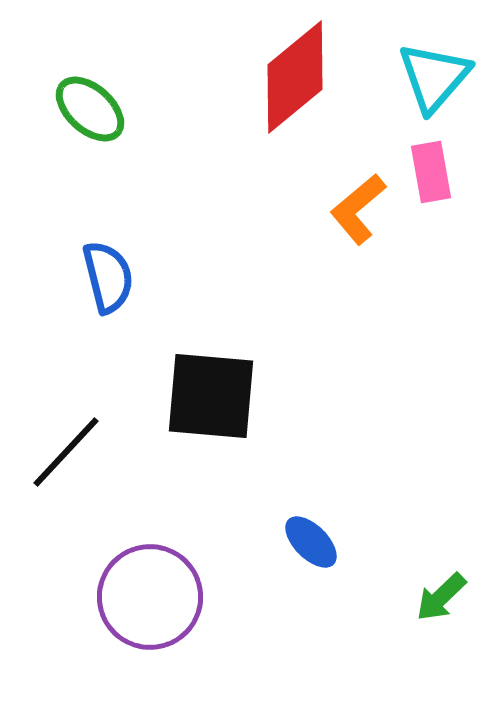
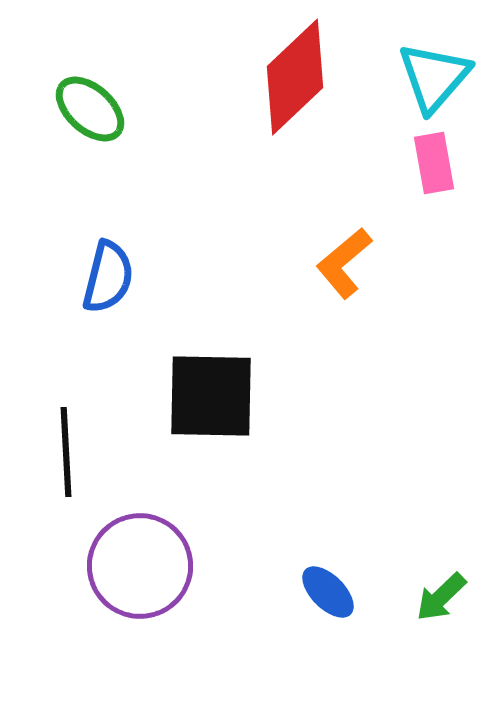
red diamond: rotated 4 degrees counterclockwise
pink rectangle: moved 3 px right, 9 px up
orange L-shape: moved 14 px left, 54 px down
blue semicircle: rotated 28 degrees clockwise
black square: rotated 4 degrees counterclockwise
black line: rotated 46 degrees counterclockwise
blue ellipse: moved 17 px right, 50 px down
purple circle: moved 10 px left, 31 px up
